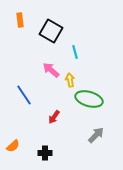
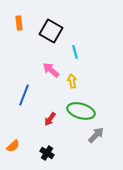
orange rectangle: moved 1 px left, 3 px down
yellow arrow: moved 2 px right, 1 px down
blue line: rotated 55 degrees clockwise
green ellipse: moved 8 px left, 12 px down
red arrow: moved 4 px left, 2 px down
black cross: moved 2 px right; rotated 32 degrees clockwise
